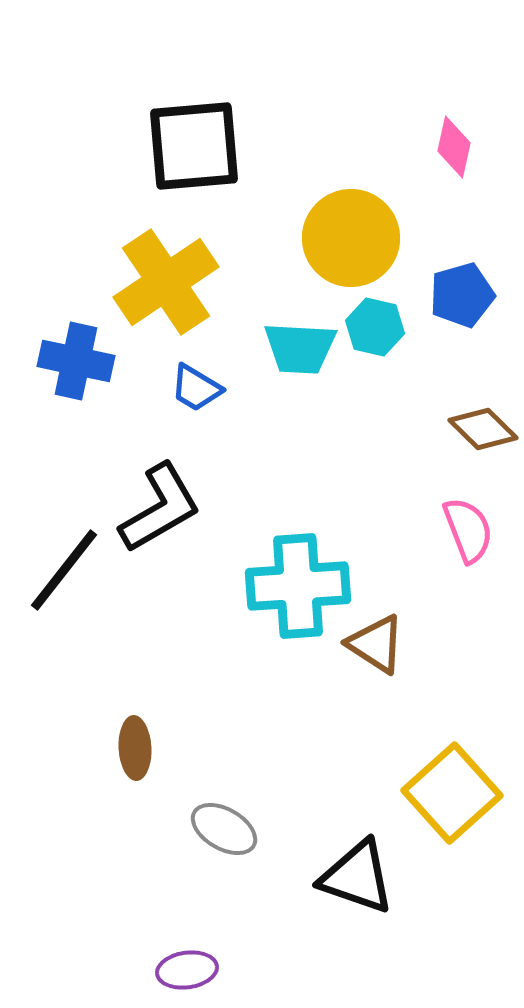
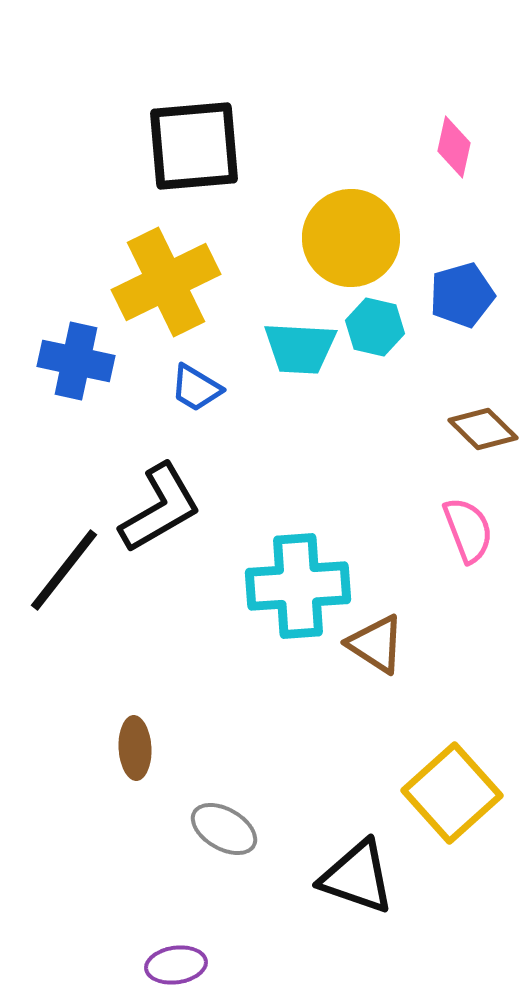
yellow cross: rotated 8 degrees clockwise
purple ellipse: moved 11 px left, 5 px up
